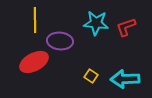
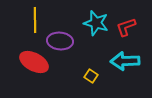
cyan star: rotated 10 degrees clockwise
red ellipse: rotated 56 degrees clockwise
cyan arrow: moved 18 px up
